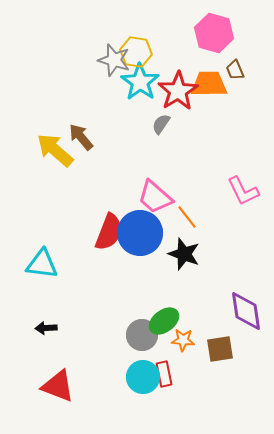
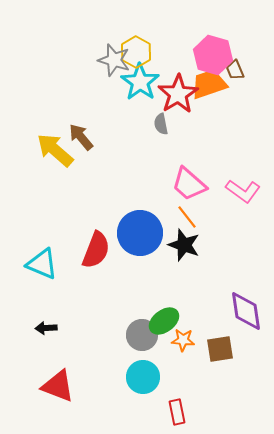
pink hexagon: moved 1 px left, 22 px down
yellow hexagon: rotated 20 degrees clockwise
orange trapezoid: rotated 18 degrees counterclockwise
red star: moved 3 px down
gray semicircle: rotated 45 degrees counterclockwise
pink L-shape: rotated 28 degrees counterclockwise
pink trapezoid: moved 34 px right, 13 px up
red semicircle: moved 13 px left, 18 px down
black star: moved 9 px up
cyan triangle: rotated 16 degrees clockwise
red rectangle: moved 13 px right, 38 px down
